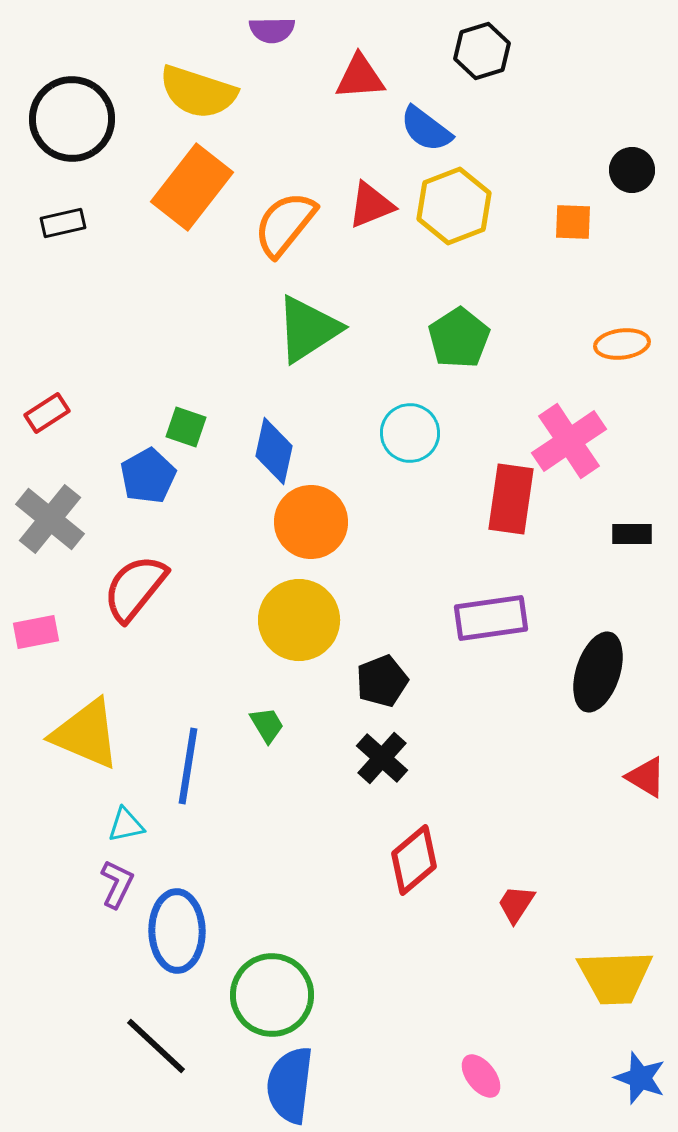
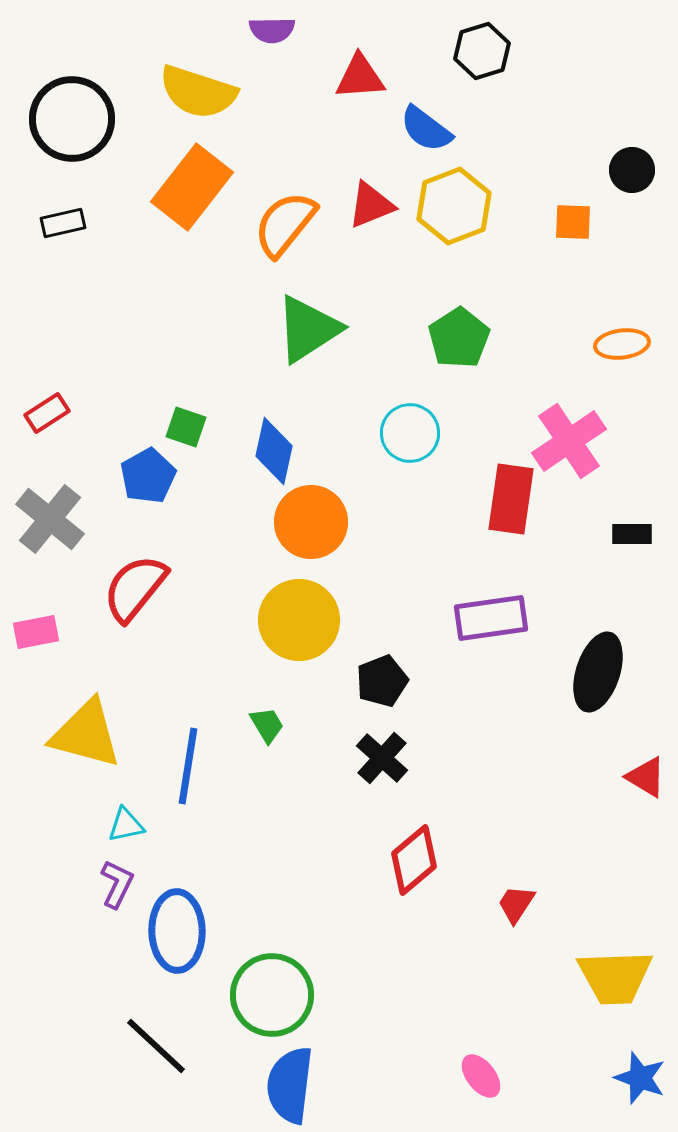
yellow triangle at (86, 734): rotated 8 degrees counterclockwise
